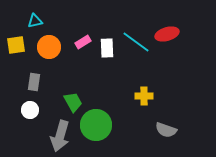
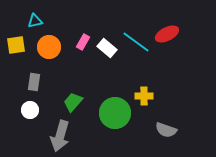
red ellipse: rotated 10 degrees counterclockwise
pink rectangle: rotated 28 degrees counterclockwise
white rectangle: rotated 48 degrees counterclockwise
green trapezoid: rotated 110 degrees counterclockwise
green circle: moved 19 px right, 12 px up
